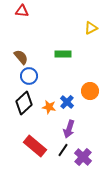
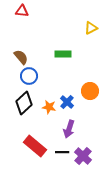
black line: moved 1 px left, 2 px down; rotated 56 degrees clockwise
purple cross: moved 1 px up
